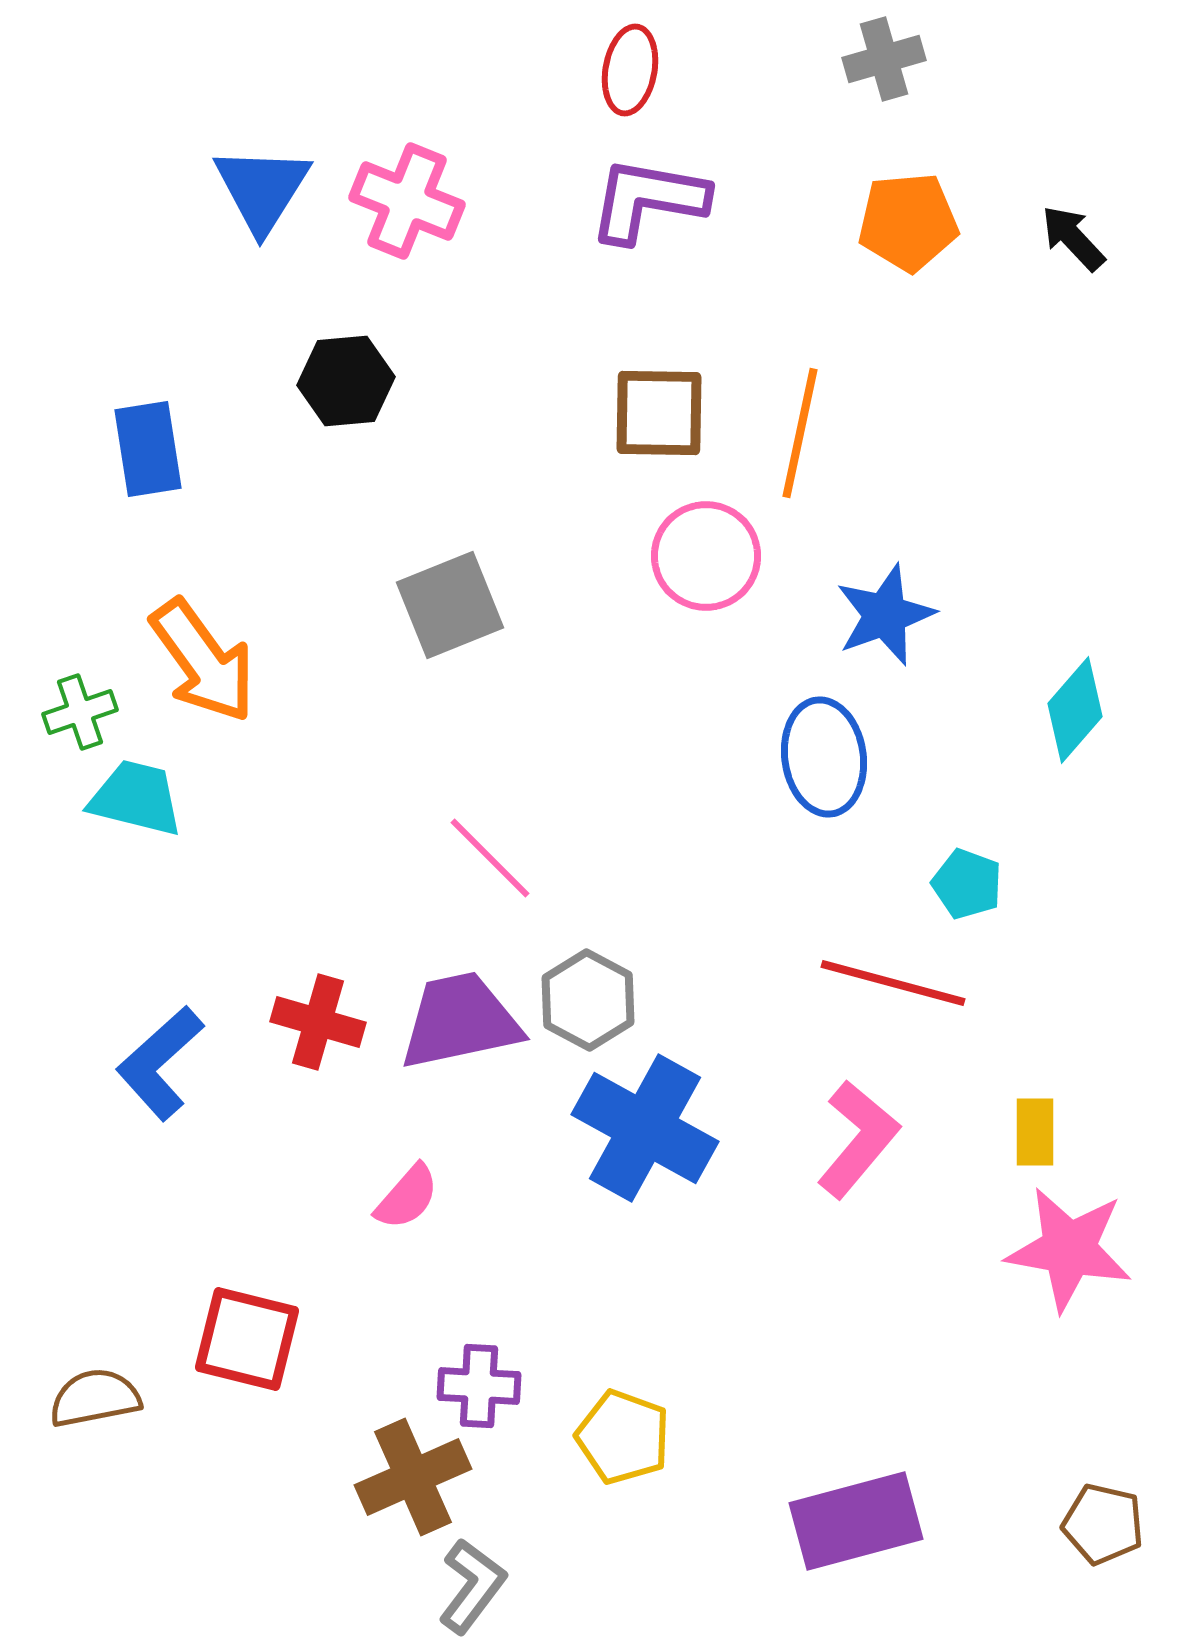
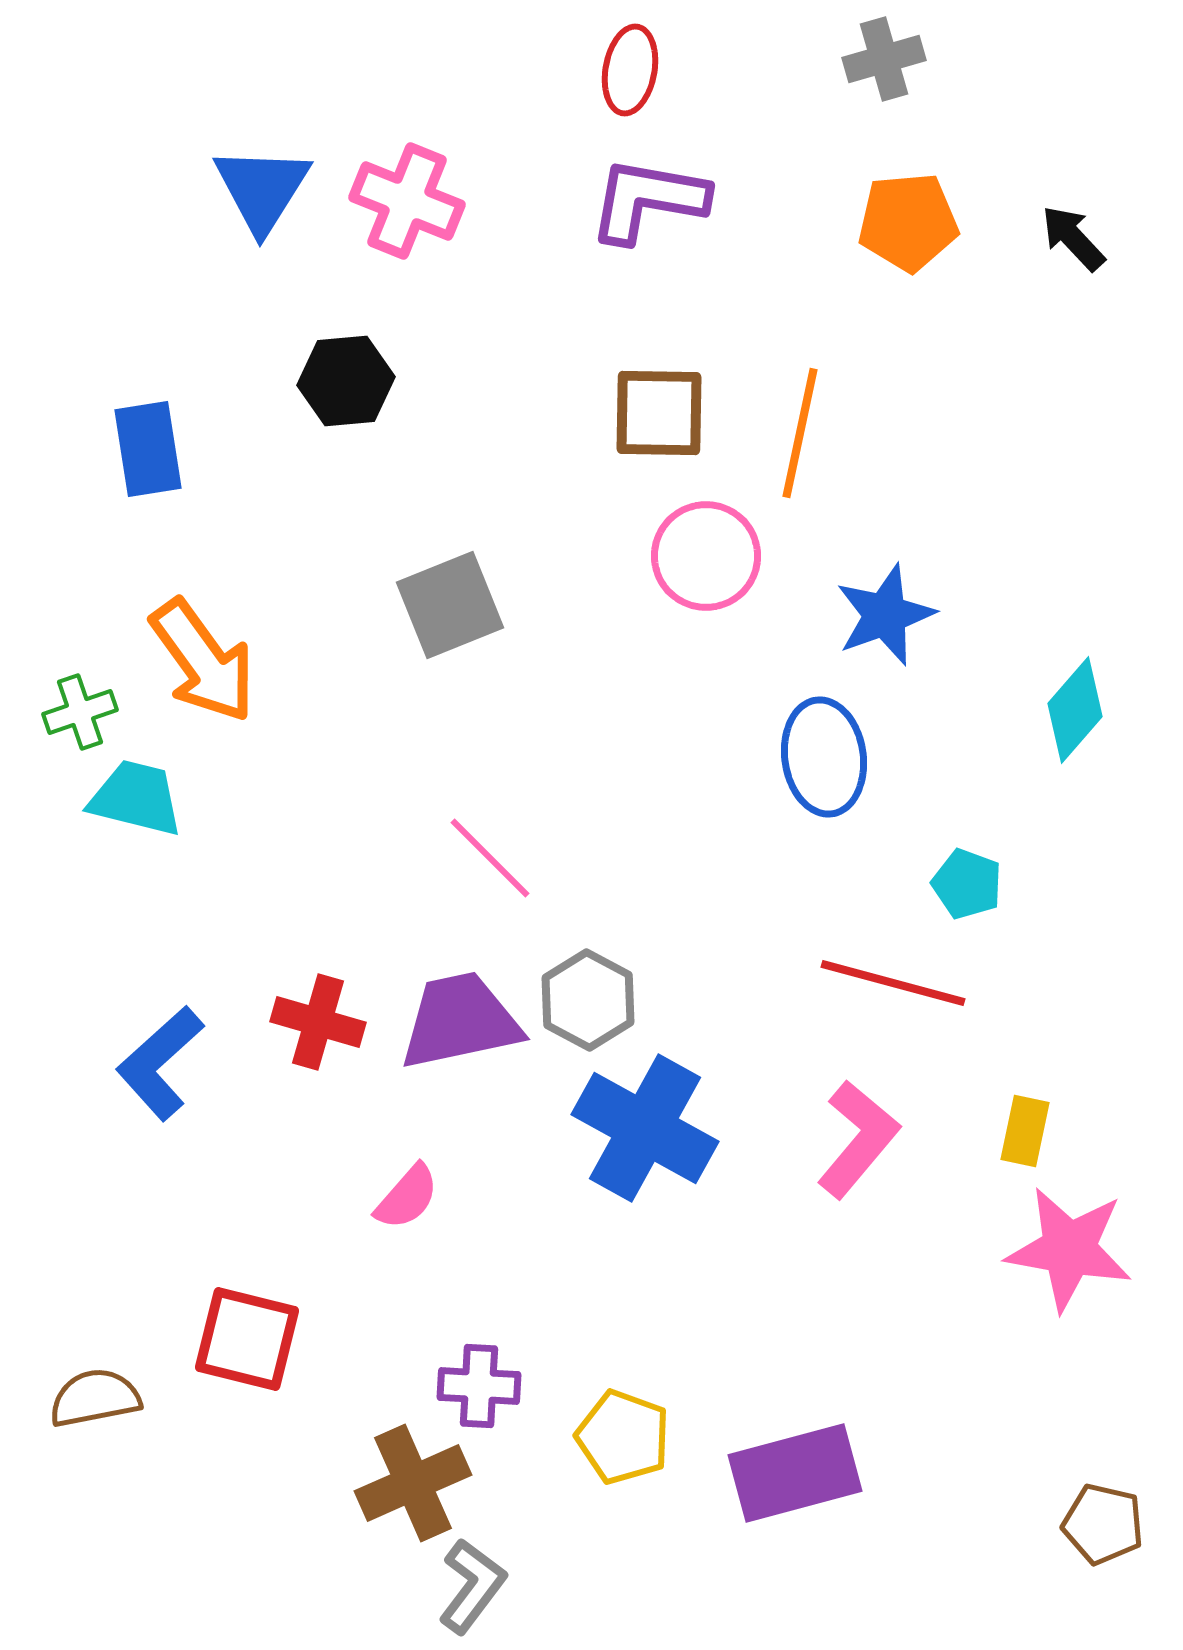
yellow rectangle: moved 10 px left, 1 px up; rotated 12 degrees clockwise
brown cross: moved 6 px down
purple rectangle: moved 61 px left, 48 px up
